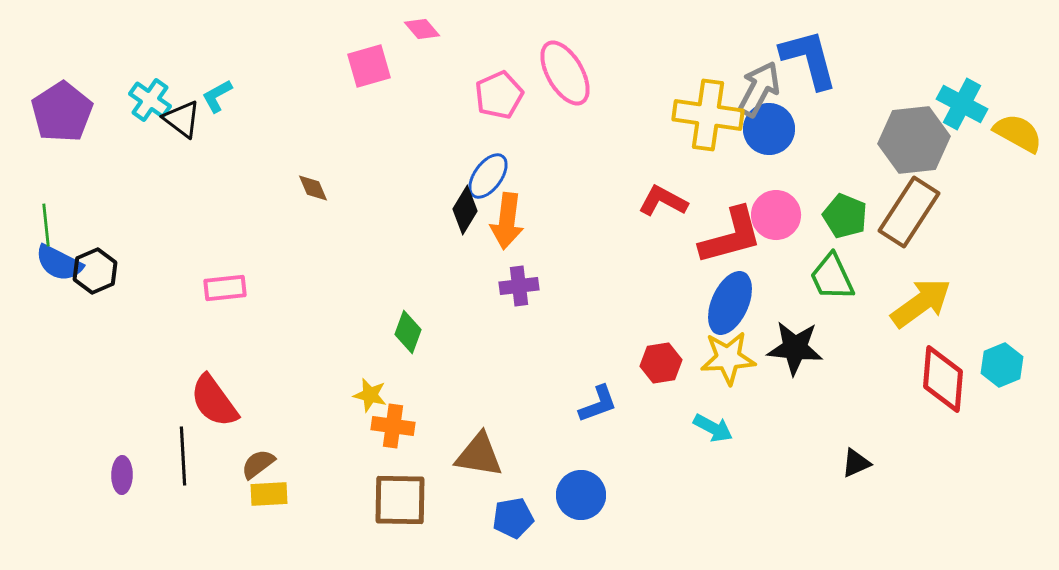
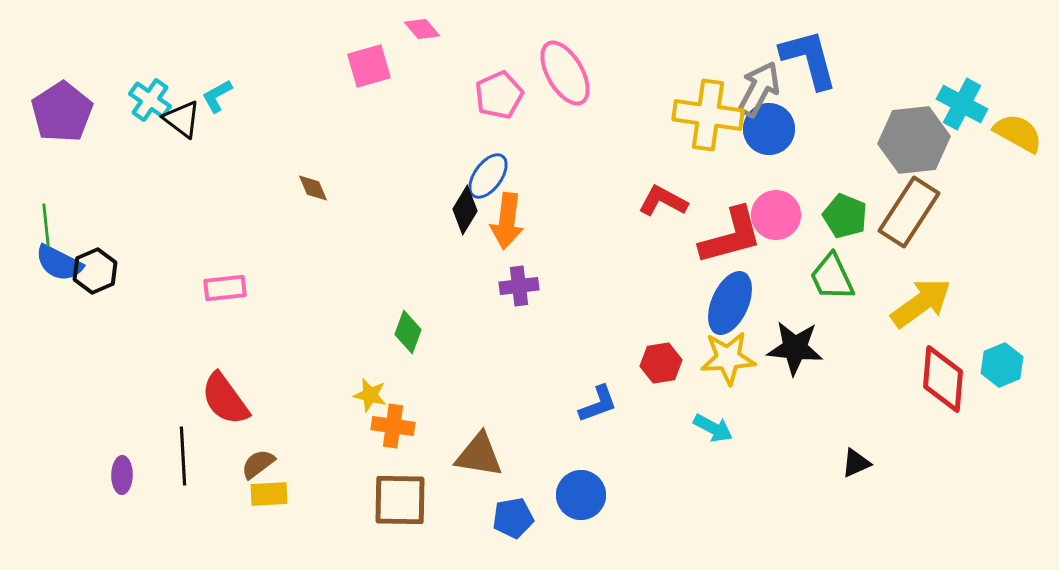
red semicircle at (214, 401): moved 11 px right, 2 px up
